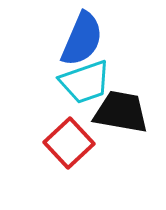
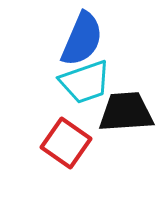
black trapezoid: moved 5 px right; rotated 14 degrees counterclockwise
red square: moved 3 px left; rotated 12 degrees counterclockwise
